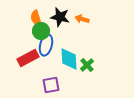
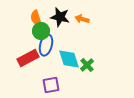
cyan diamond: rotated 15 degrees counterclockwise
